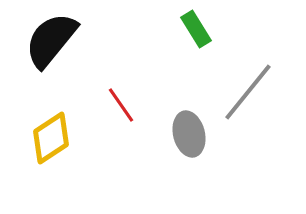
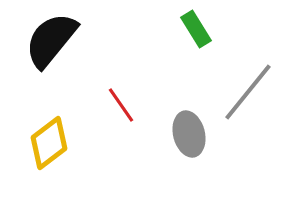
yellow diamond: moved 2 px left, 5 px down; rotated 4 degrees counterclockwise
